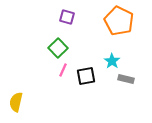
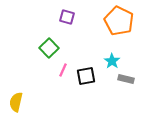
green square: moved 9 px left
